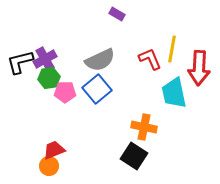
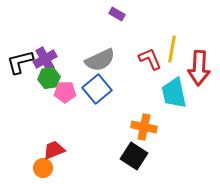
orange circle: moved 6 px left, 2 px down
